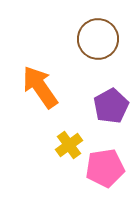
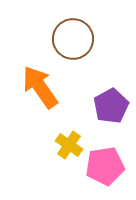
brown circle: moved 25 px left
yellow cross: rotated 20 degrees counterclockwise
pink pentagon: moved 2 px up
